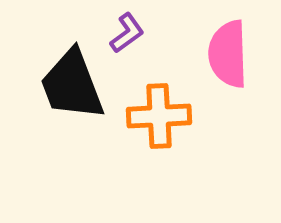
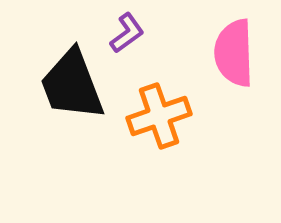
pink semicircle: moved 6 px right, 1 px up
orange cross: rotated 16 degrees counterclockwise
